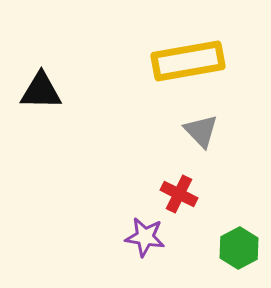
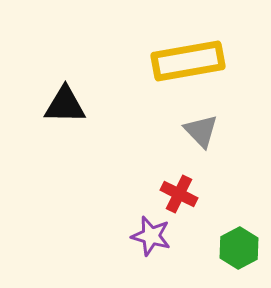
black triangle: moved 24 px right, 14 px down
purple star: moved 6 px right, 1 px up; rotated 6 degrees clockwise
